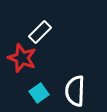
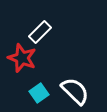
white semicircle: rotated 132 degrees clockwise
